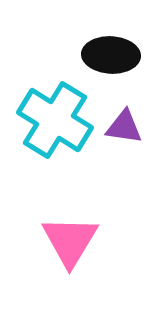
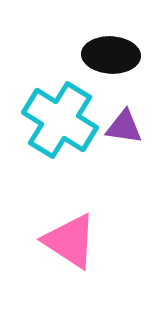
cyan cross: moved 5 px right
pink triangle: rotated 28 degrees counterclockwise
